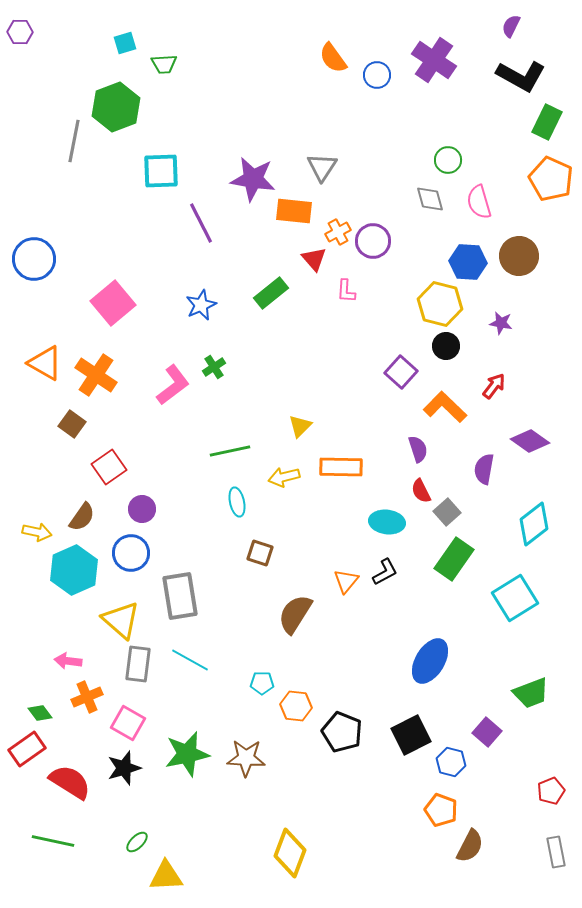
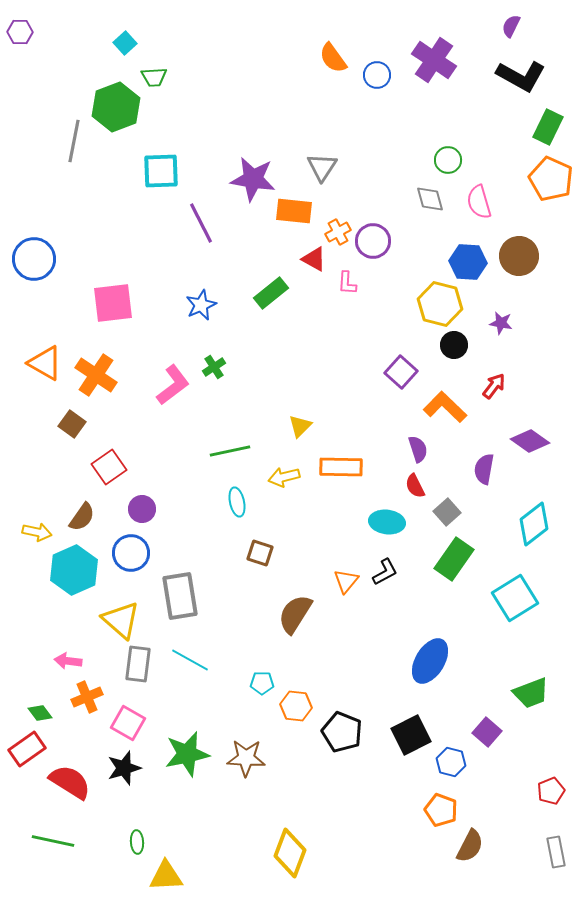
cyan square at (125, 43): rotated 25 degrees counterclockwise
green trapezoid at (164, 64): moved 10 px left, 13 px down
green rectangle at (547, 122): moved 1 px right, 5 px down
red triangle at (314, 259): rotated 20 degrees counterclockwise
pink L-shape at (346, 291): moved 1 px right, 8 px up
pink square at (113, 303): rotated 33 degrees clockwise
black circle at (446, 346): moved 8 px right, 1 px up
red semicircle at (421, 491): moved 6 px left, 5 px up
green ellipse at (137, 842): rotated 50 degrees counterclockwise
